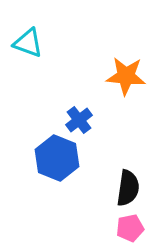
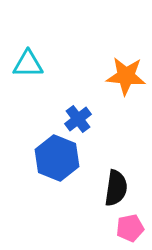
cyan triangle: moved 21 px down; rotated 20 degrees counterclockwise
blue cross: moved 1 px left, 1 px up
black semicircle: moved 12 px left
